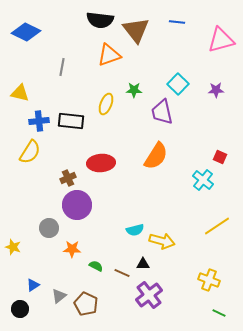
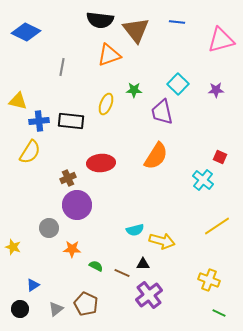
yellow triangle: moved 2 px left, 8 px down
gray triangle: moved 3 px left, 13 px down
